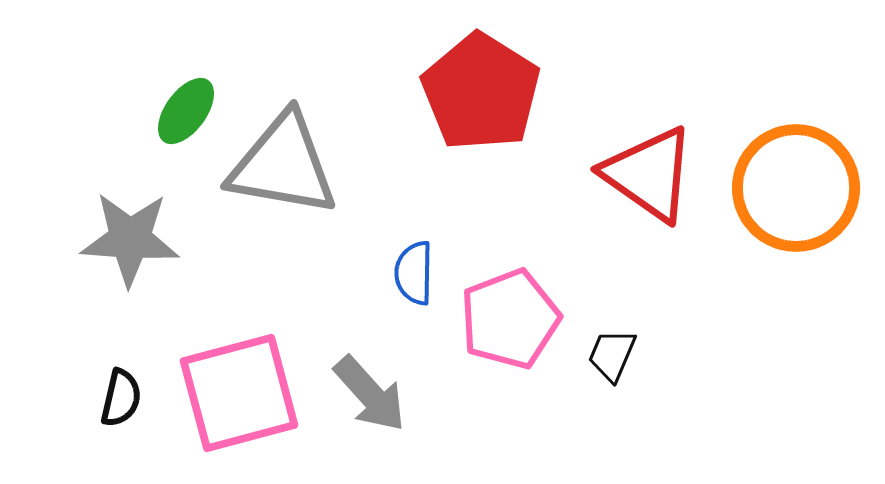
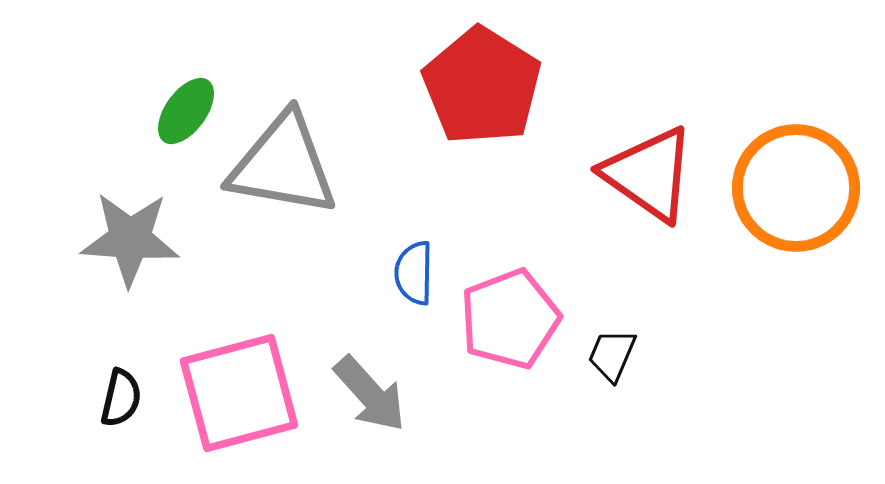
red pentagon: moved 1 px right, 6 px up
